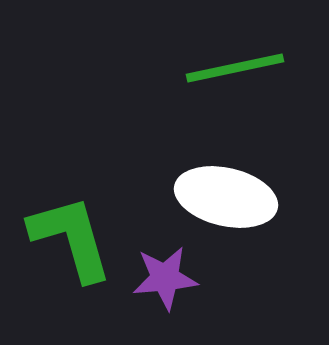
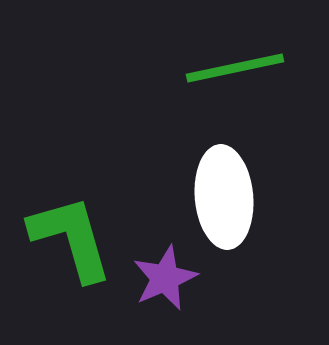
white ellipse: moved 2 px left; rotated 72 degrees clockwise
purple star: rotated 18 degrees counterclockwise
